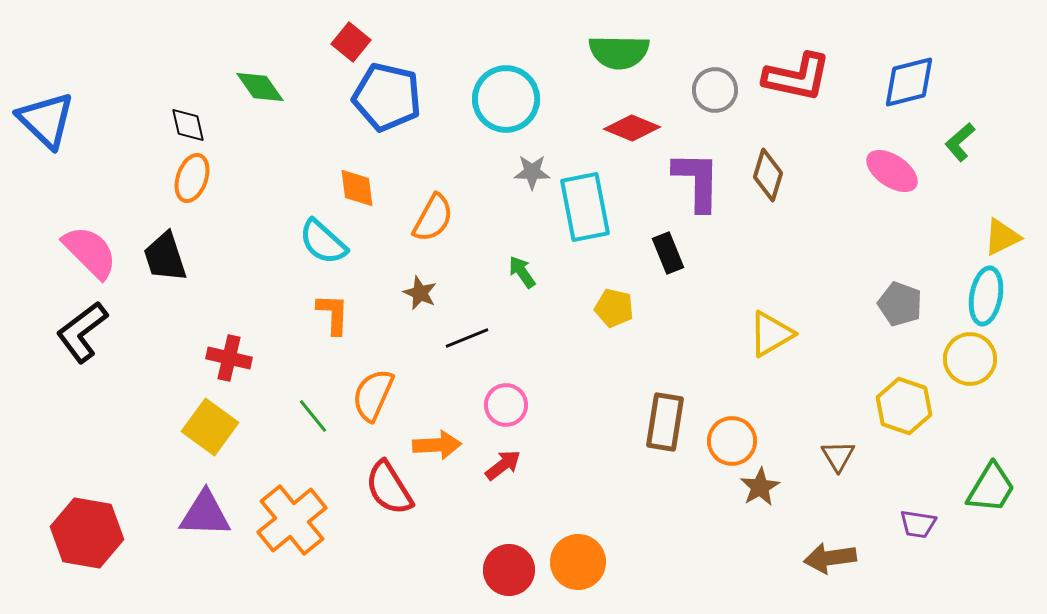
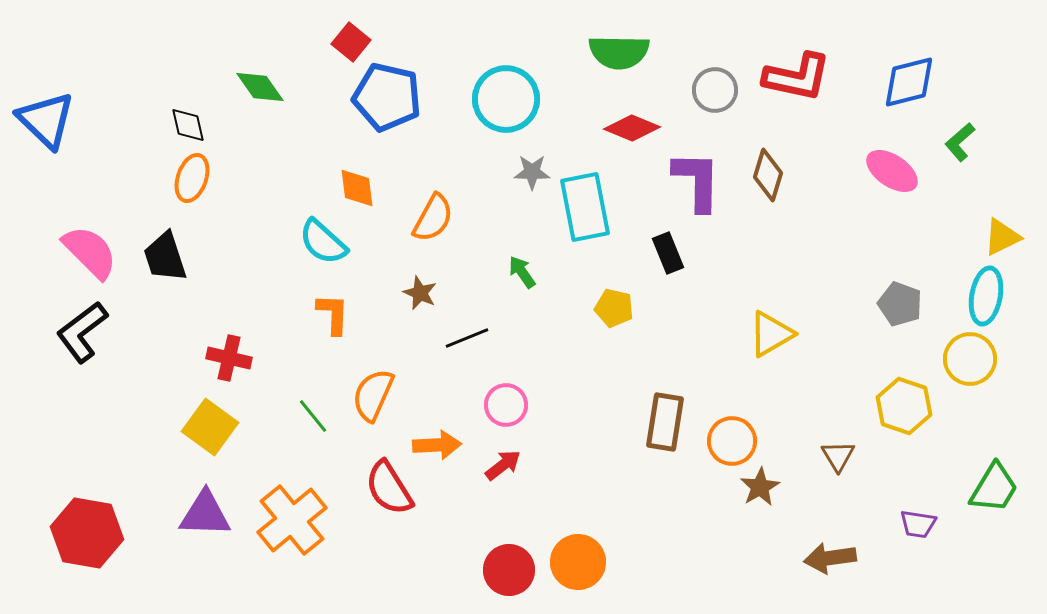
green trapezoid at (991, 488): moved 3 px right
